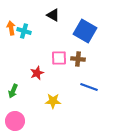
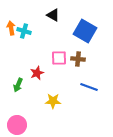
green arrow: moved 5 px right, 6 px up
pink circle: moved 2 px right, 4 px down
